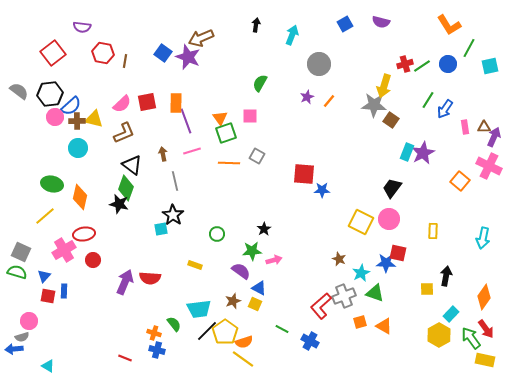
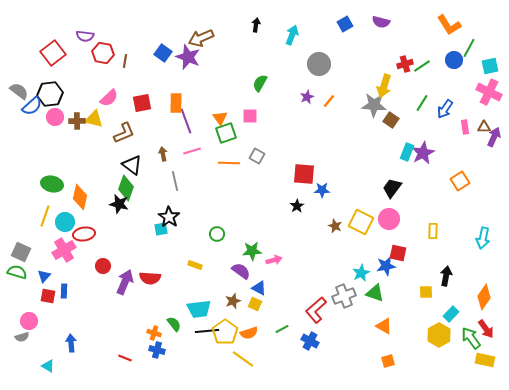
purple semicircle at (82, 27): moved 3 px right, 9 px down
blue circle at (448, 64): moved 6 px right, 4 px up
green line at (428, 100): moved 6 px left, 3 px down
red square at (147, 102): moved 5 px left, 1 px down
pink semicircle at (122, 104): moved 13 px left, 6 px up
blue semicircle at (71, 106): moved 39 px left
cyan circle at (78, 148): moved 13 px left, 74 px down
pink cross at (489, 166): moved 74 px up
orange square at (460, 181): rotated 18 degrees clockwise
black star at (173, 215): moved 4 px left, 2 px down
yellow line at (45, 216): rotated 30 degrees counterclockwise
black star at (264, 229): moved 33 px right, 23 px up
brown star at (339, 259): moved 4 px left, 33 px up
red circle at (93, 260): moved 10 px right, 6 px down
blue star at (386, 263): moved 3 px down; rotated 12 degrees counterclockwise
yellow square at (427, 289): moved 1 px left, 3 px down
red L-shape at (321, 306): moved 5 px left, 4 px down
orange square at (360, 322): moved 28 px right, 39 px down
green line at (282, 329): rotated 56 degrees counterclockwise
black line at (207, 331): rotated 40 degrees clockwise
orange semicircle at (244, 342): moved 5 px right, 9 px up
blue arrow at (14, 349): moved 57 px right, 6 px up; rotated 90 degrees clockwise
